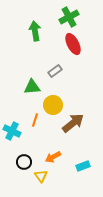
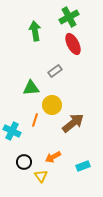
green triangle: moved 1 px left, 1 px down
yellow circle: moved 1 px left
